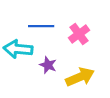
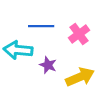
cyan arrow: moved 1 px down
